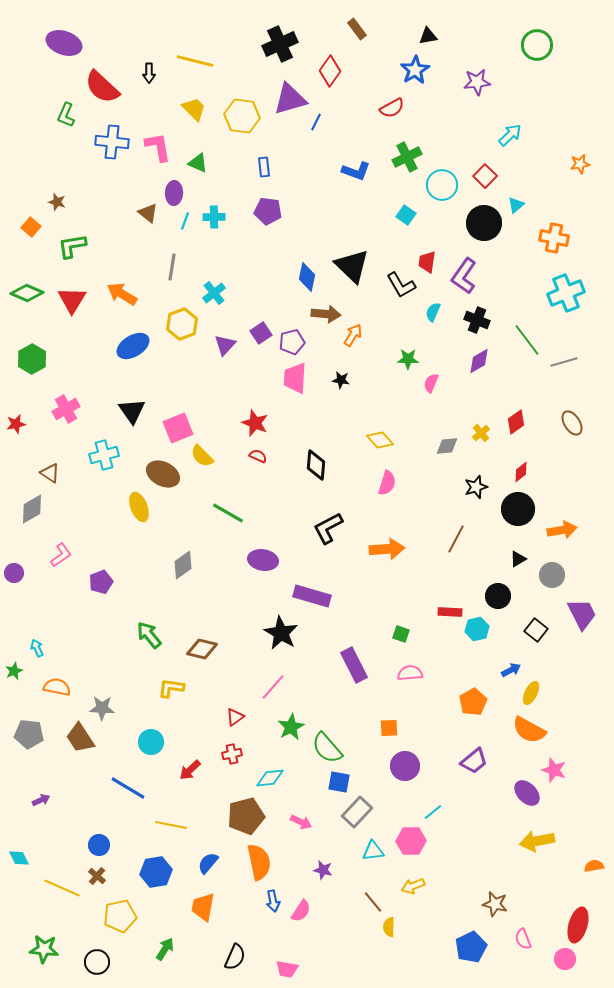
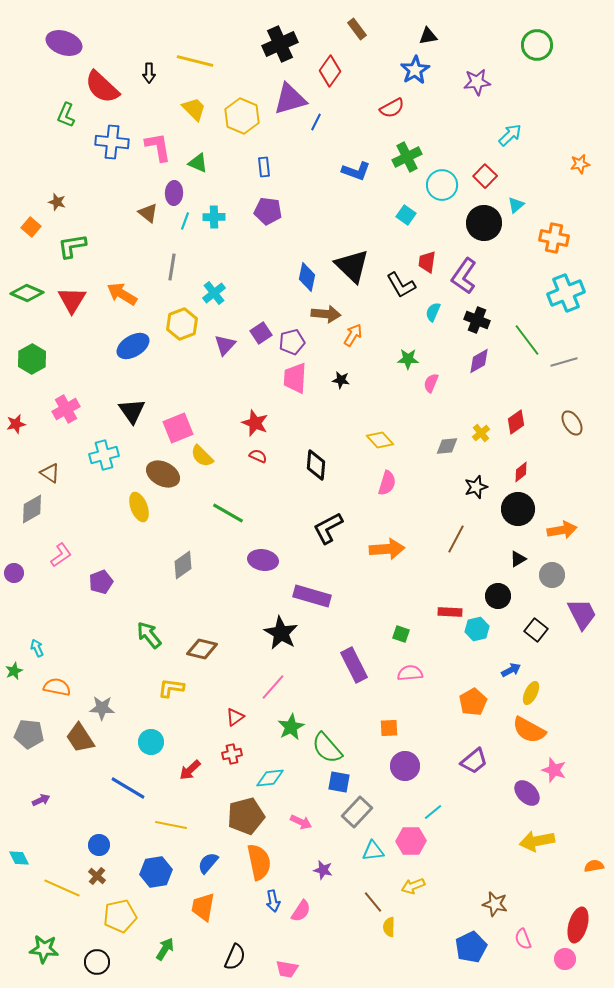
yellow hexagon at (242, 116): rotated 16 degrees clockwise
